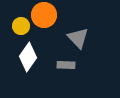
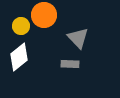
white diamond: moved 9 px left; rotated 16 degrees clockwise
gray rectangle: moved 4 px right, 1 px up
